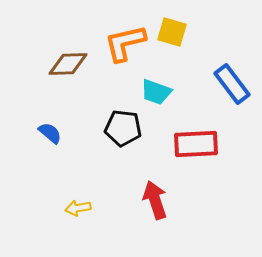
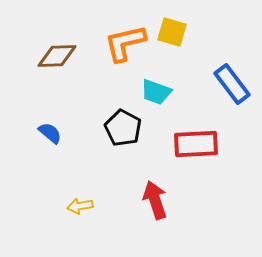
brown diamond: moved 11 px left, 8 px up
black pentagon: rotated 21 degrees clockwise
yellow arrow: moved 2 px right, 2 px up
